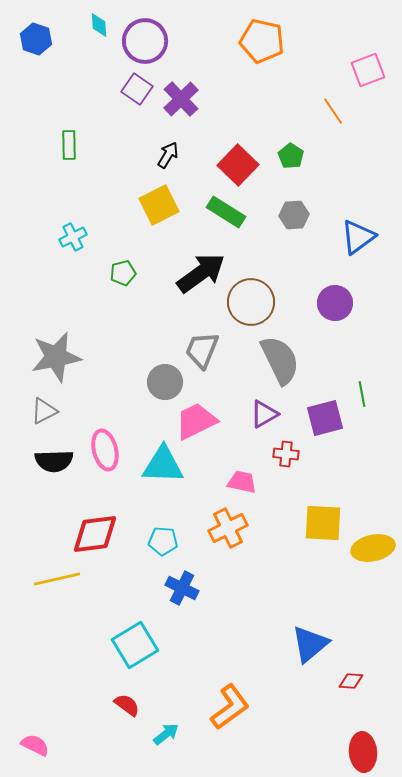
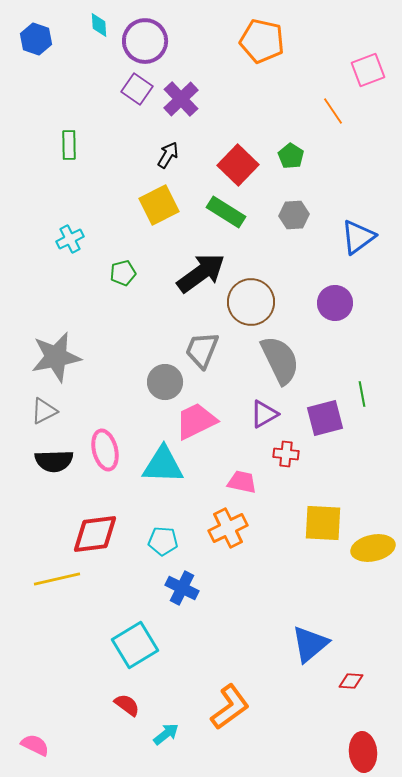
cyan cross at (73, 237): moved 3 px left, 2 px down
